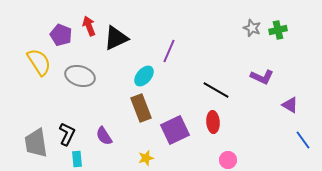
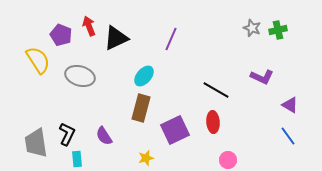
purple line: moved 2 px right, 12 px up
yellow semicircle: moved 1 px left, 2 px up
brown rectangle: rotated 36 degrees clockwise
blue line: moved 15 px left, 4 px up
